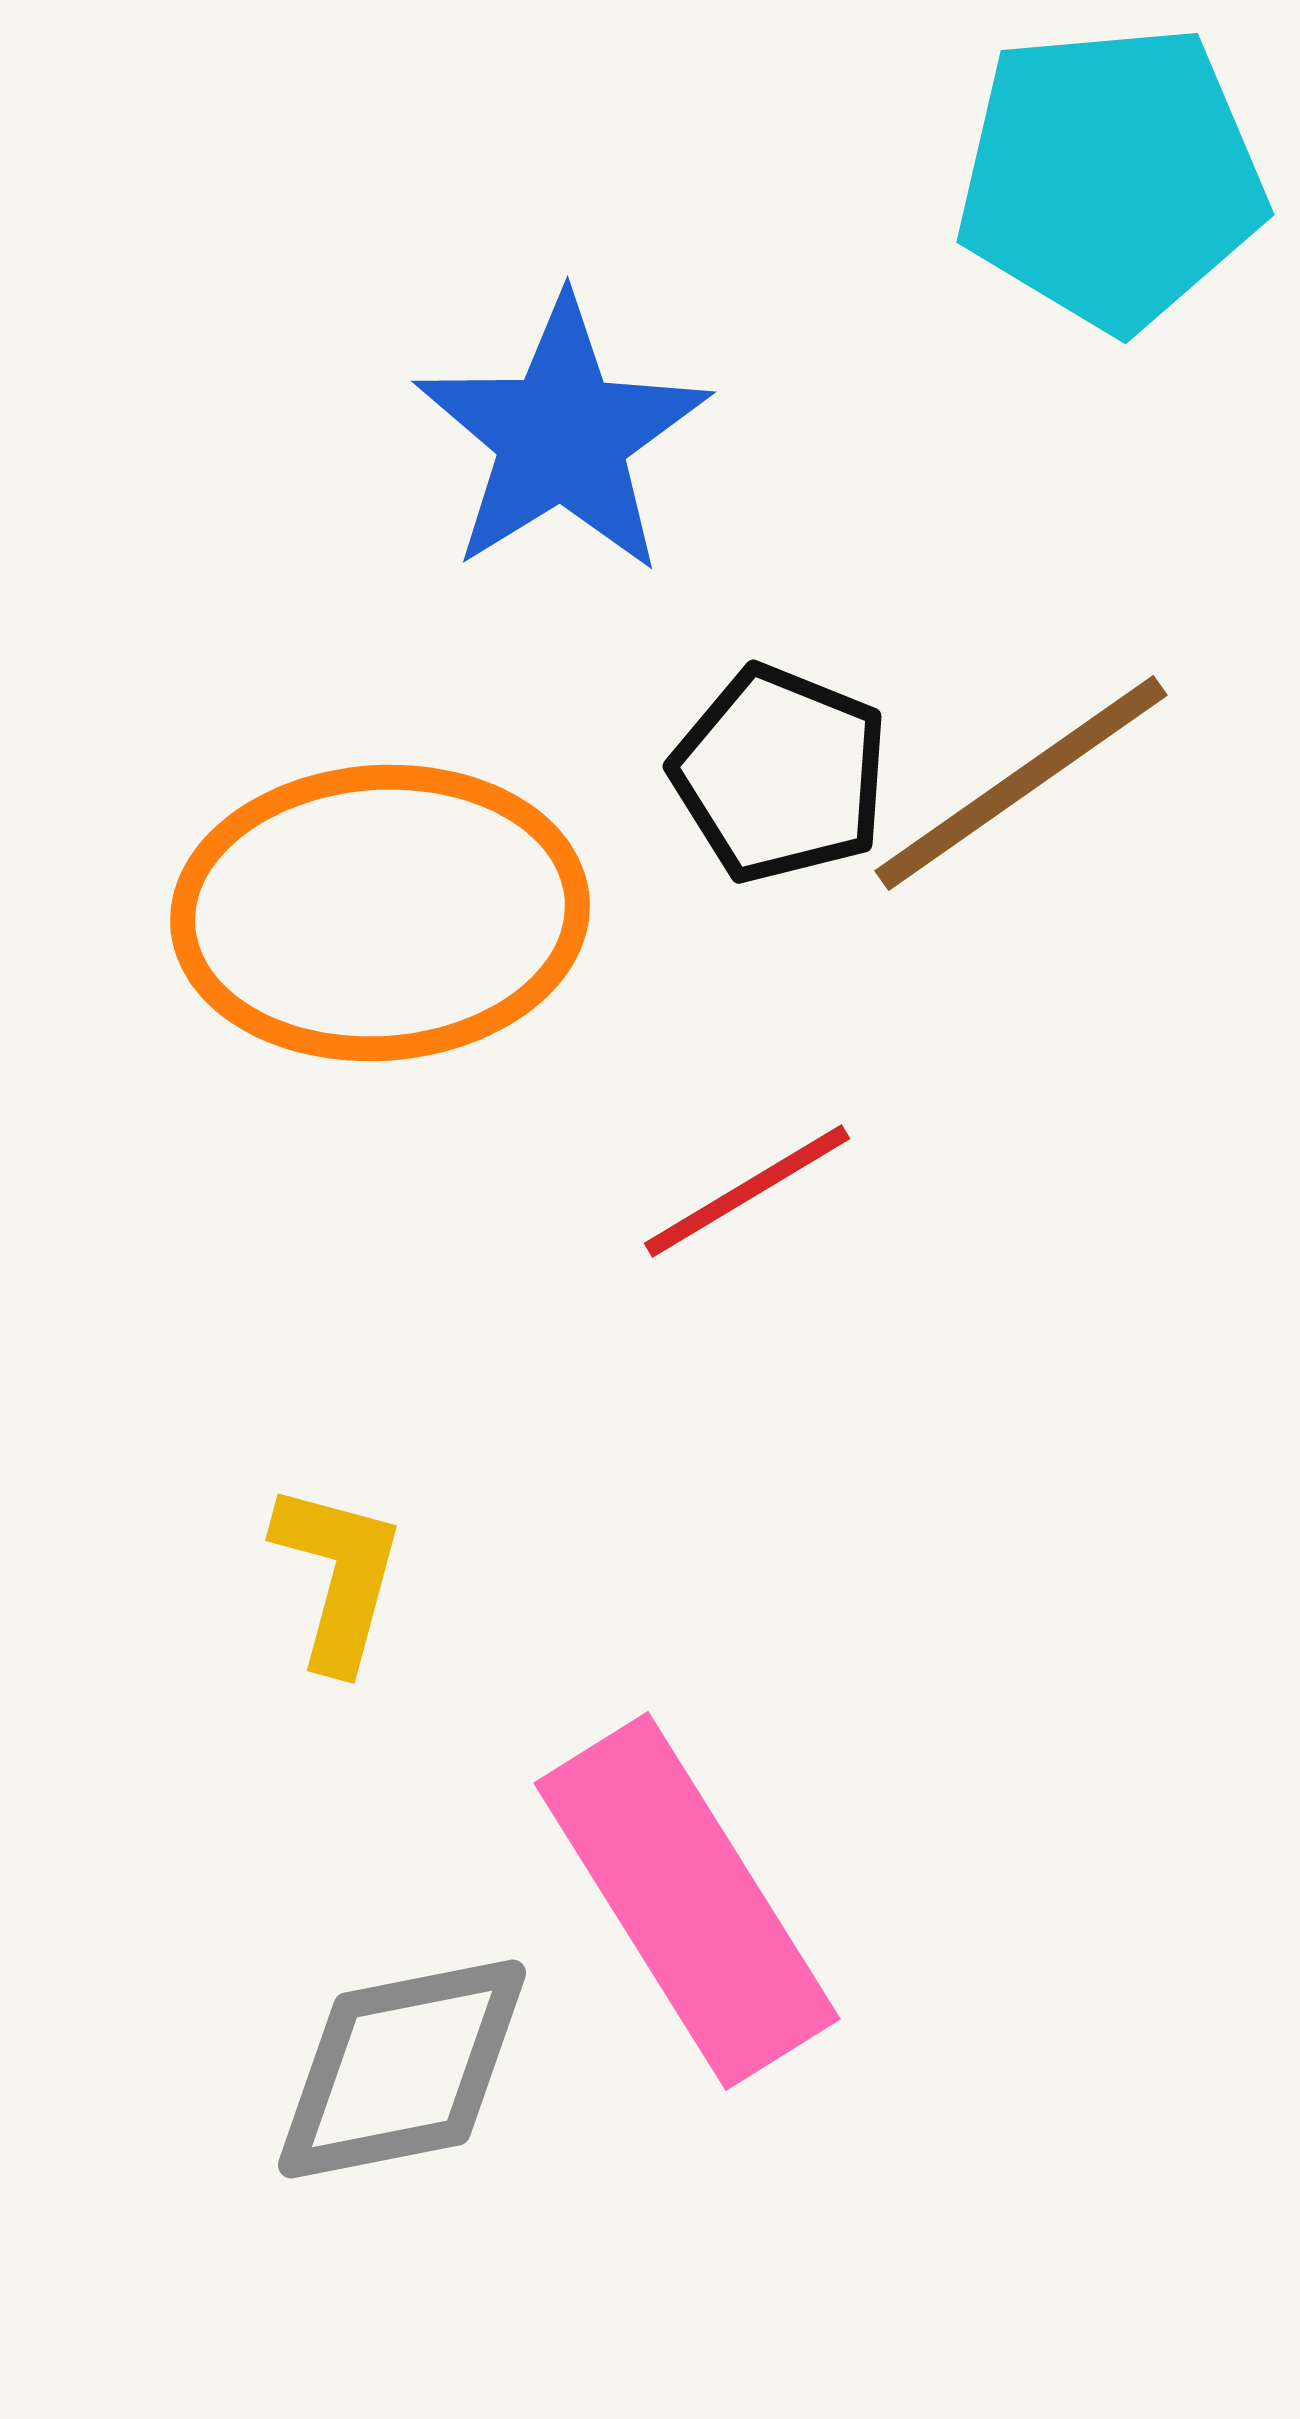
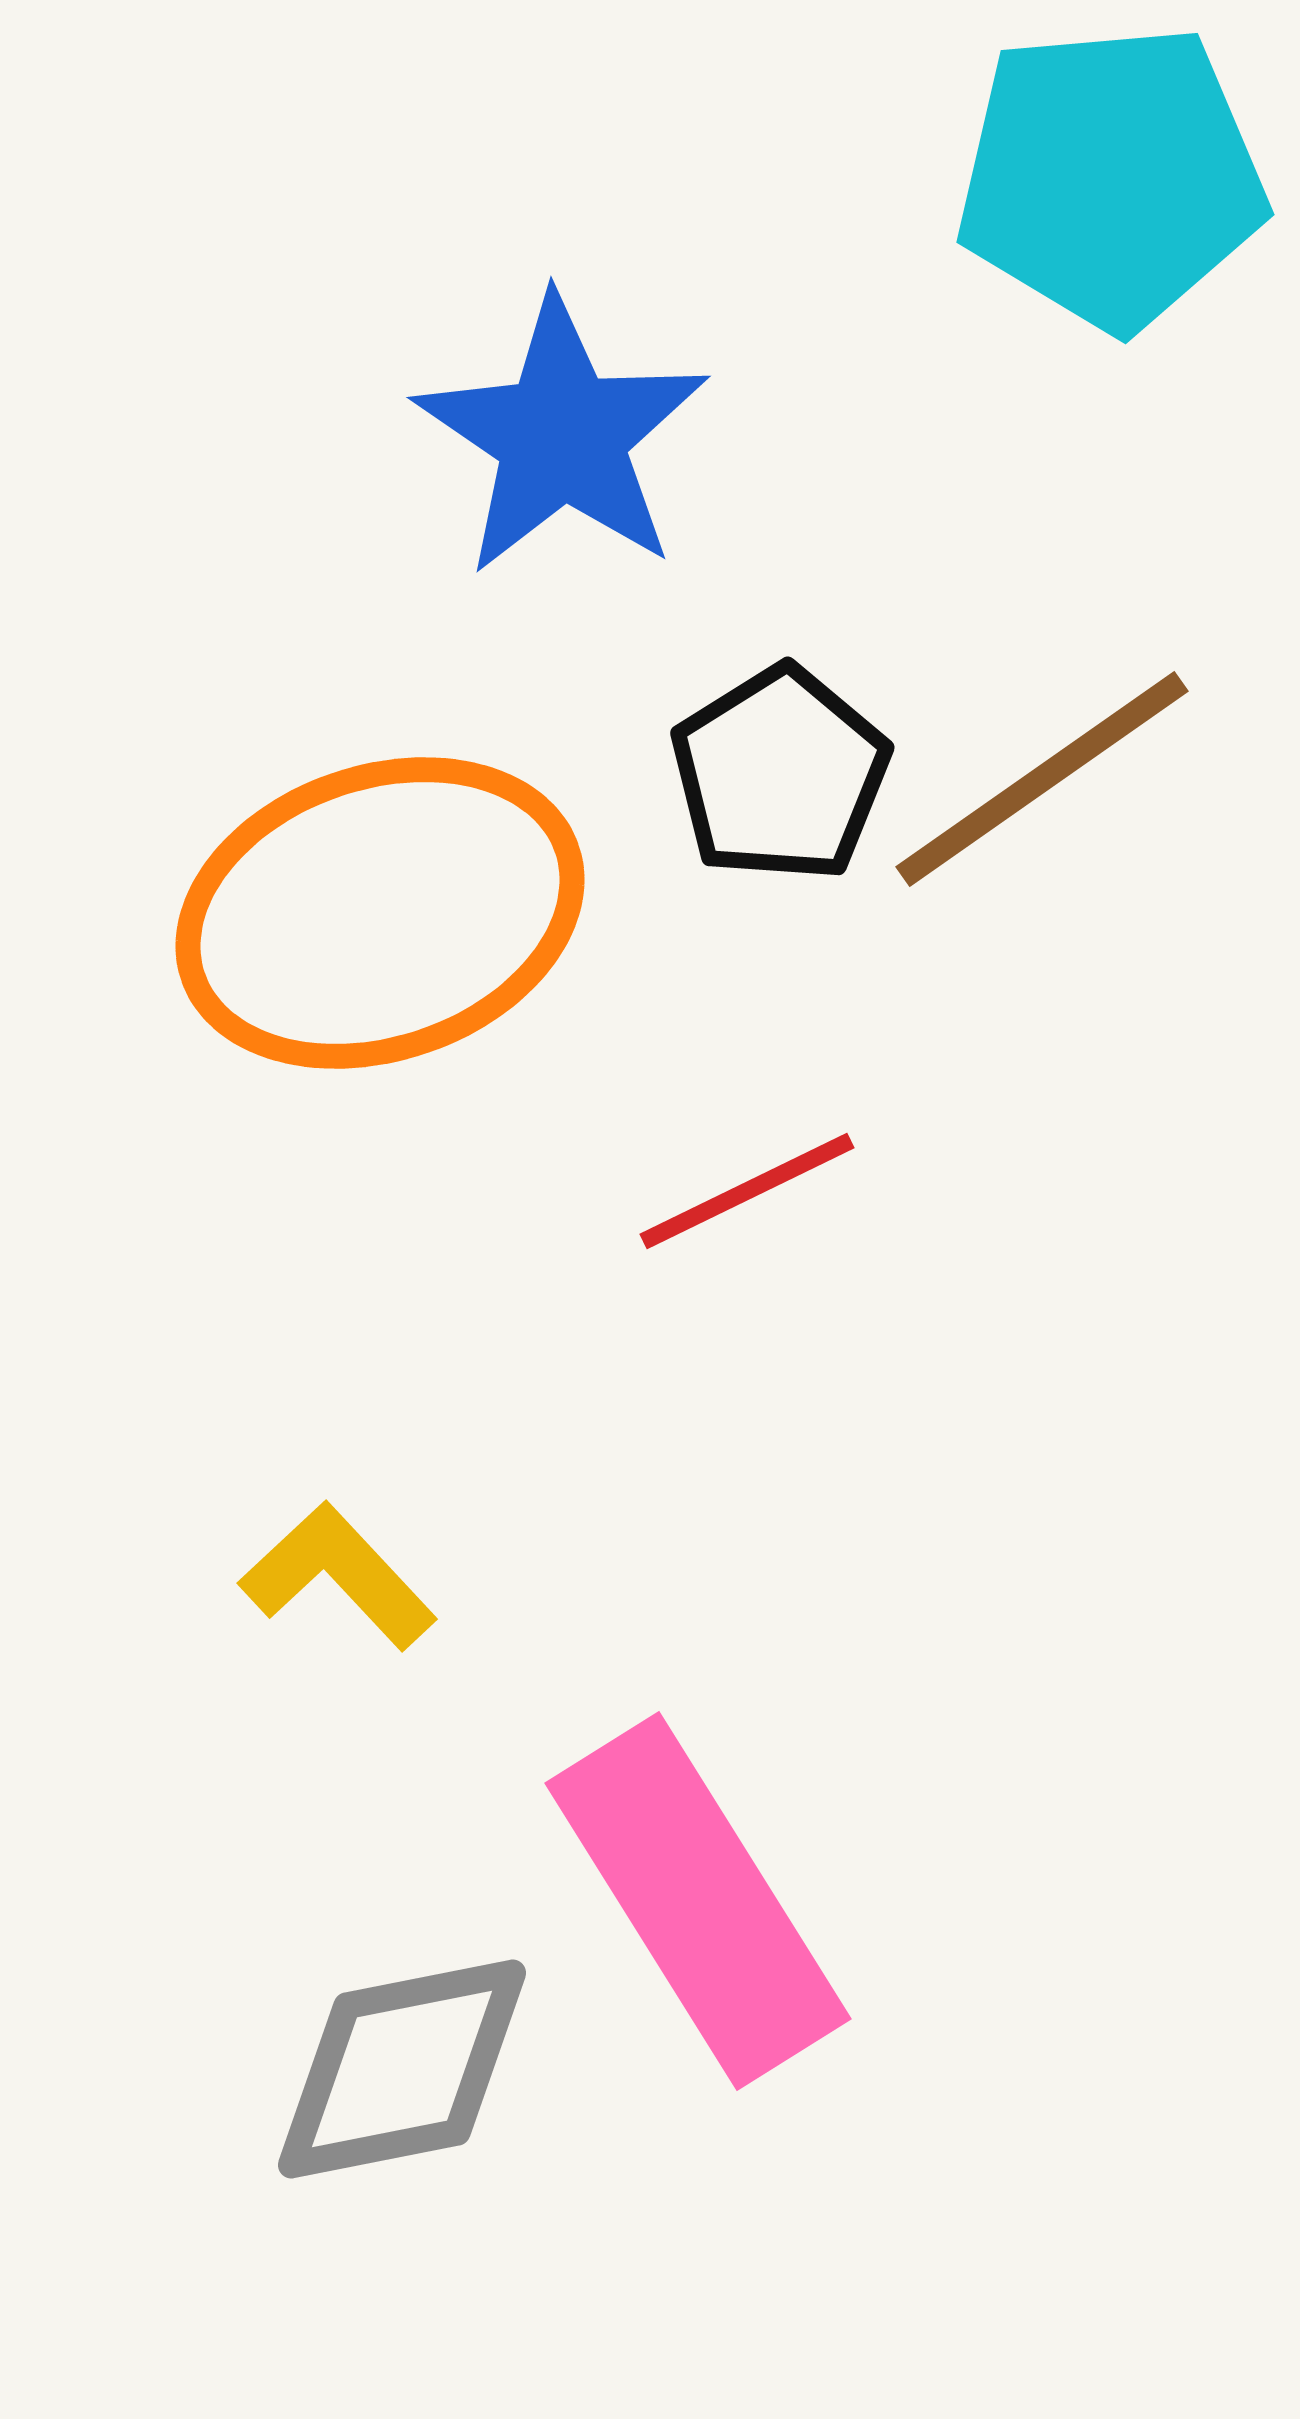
blue star: rotated 6 degrees counterclockwise
black pentagon: rotated 18 degrees clockwise
brown line: moved 21 px right, 4 px up
orange ellipse: rotated 15 degrees counterclockwise
red line: rotated 5 degrees clockwise
yellow L-shape: rotated 58 degrees counterclockwise
pink rectangle: moved 11 px right
